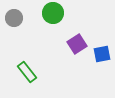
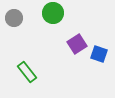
blue square: moved 3 px left; rotated 30 degrees clockwise
